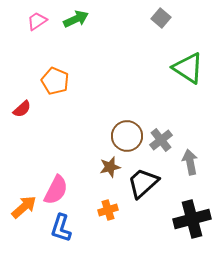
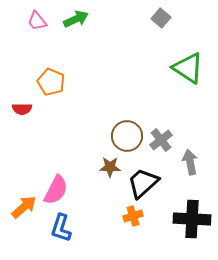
pink trapezoid: rotated 95 degrees counterclockwise
orange pentagon: moved 4 px left, 1 px down
red semicircle: rotated 42 degrees clockwise
brown star: rotated 15 degrees clockwise
orange cross: moved 25 px right, 6 px down
black cross: rotated 18 degrees clockwise
